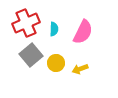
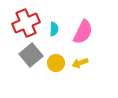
yellow arrow: moved 6 px up
